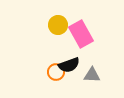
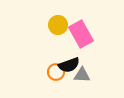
gray triangle: moved 10 px left
